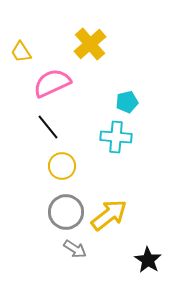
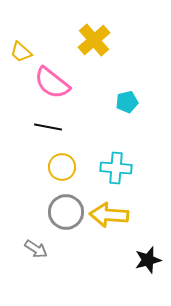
yellow cross: moved 4 px right, 4 px up
yellow trapezoid: rotated 15 degrees counterclockwise
pink semicircle: rotated 117 degrees counterclockwise
black line: rotated 40 degrees counterclockwise
cyan cross: moved 31 px down
yellow circle: moved 1 px down
yellow arrow: rotated 138 degrees counterclockwise
gray arrow: moved 39 px left
black star: rotated 24 degrees clockwise
